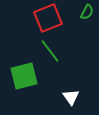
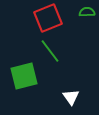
green semicircle: rotated 119 degrees counterclockwise
